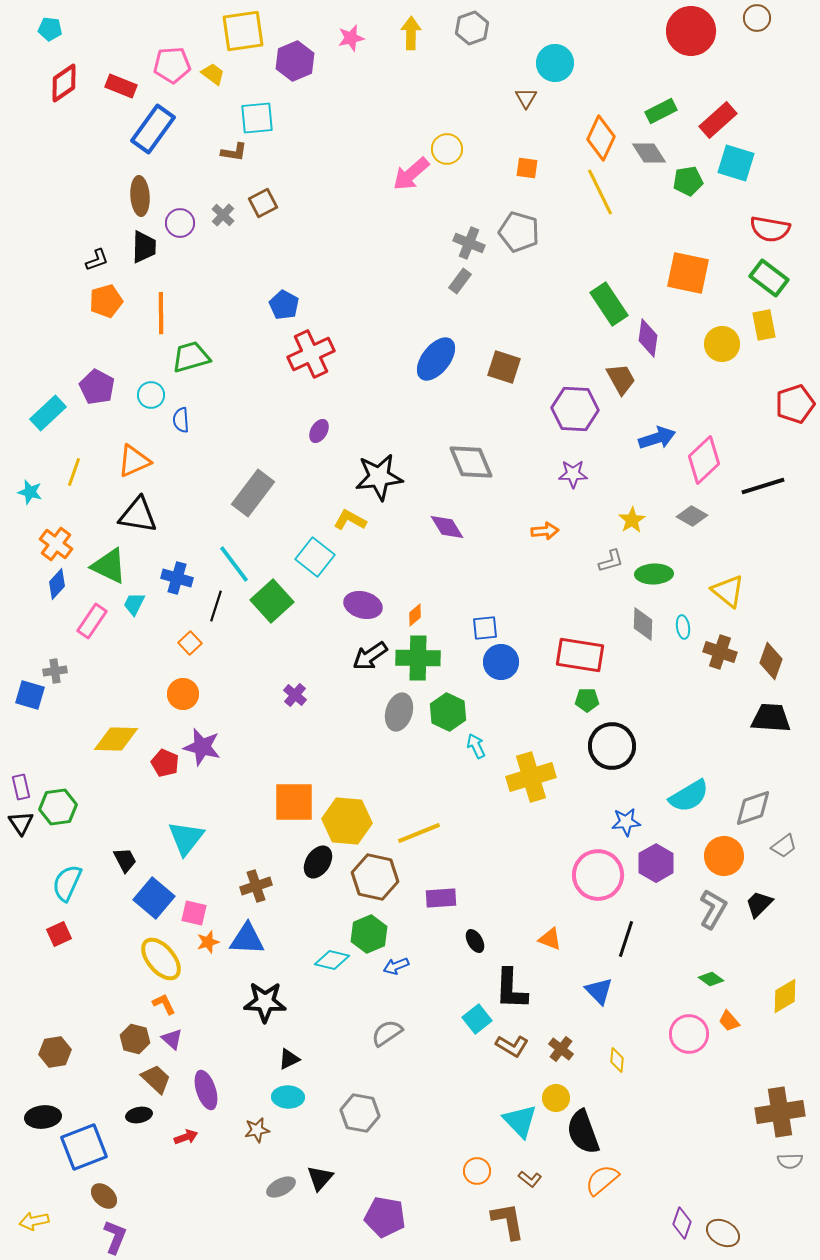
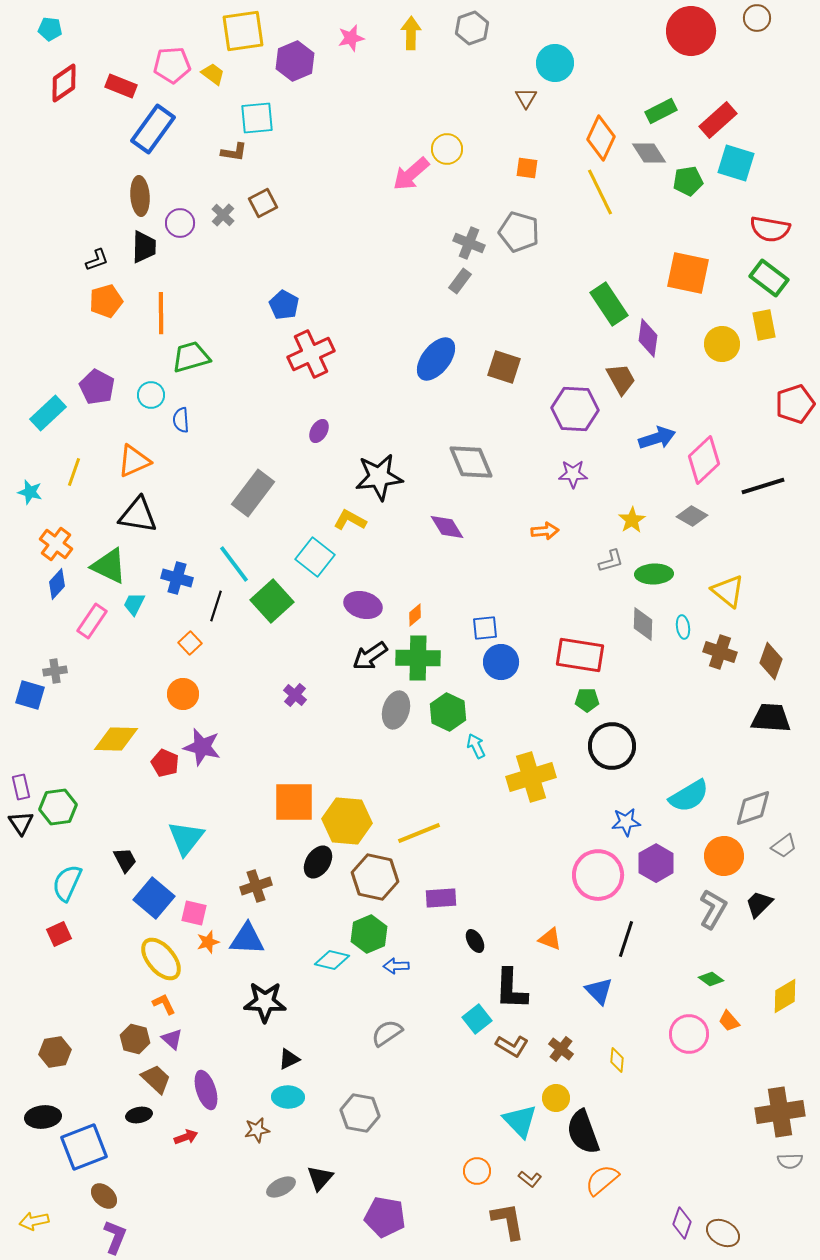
gray ellipse at (399, 712): moved 3 px left, 2 px up
blue arrow at (396, 966): rotated 20 degrees clockwise
